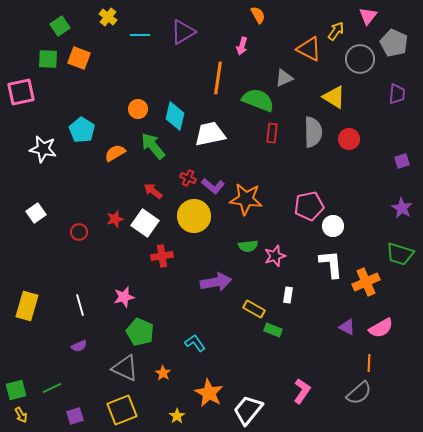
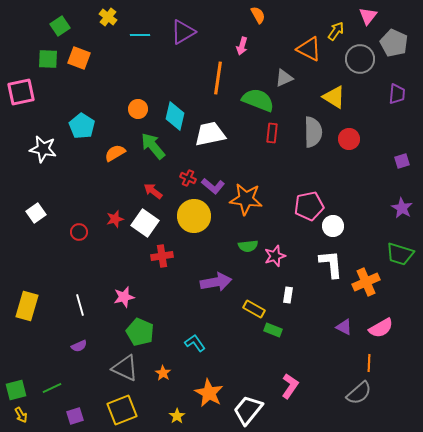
cyan pentagon at (82, 130): moved 4 px up
purple triangle at (347, 327): moved 3 px left
pink L-shape at (302, 391): moved 12 px left, 5 px up
